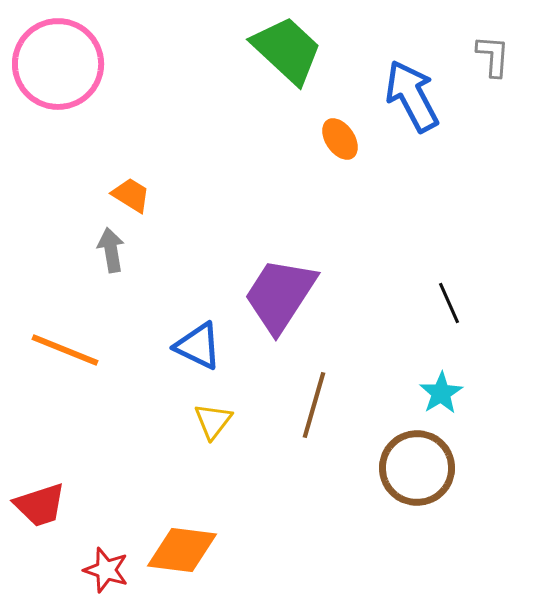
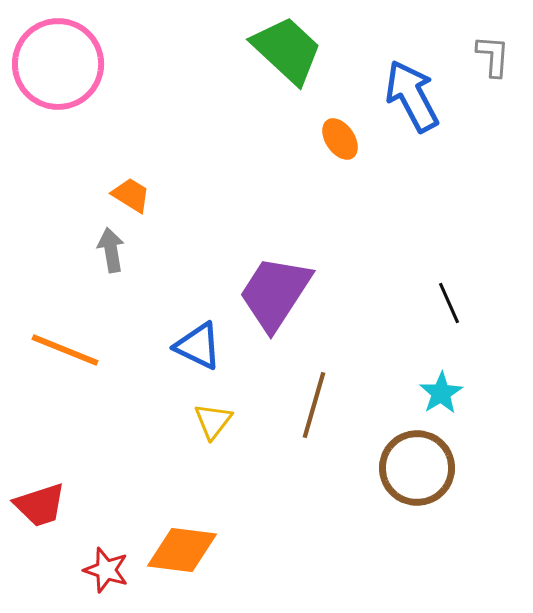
purple trapezoid: moved 5 px left, 2 px up
